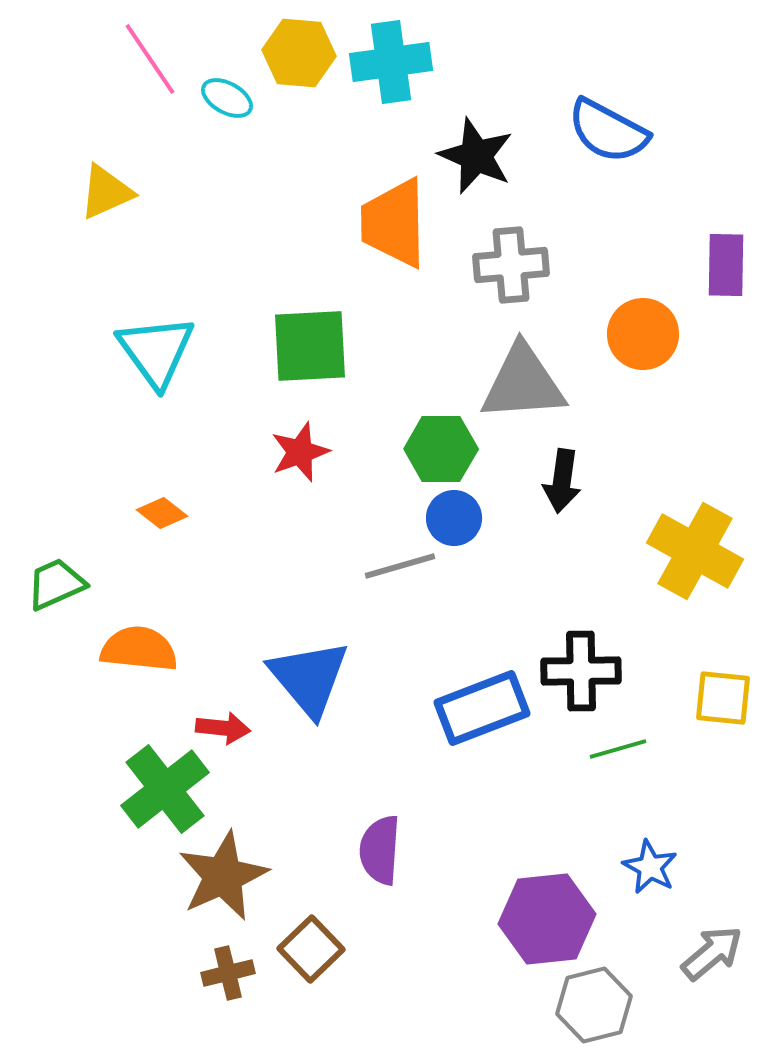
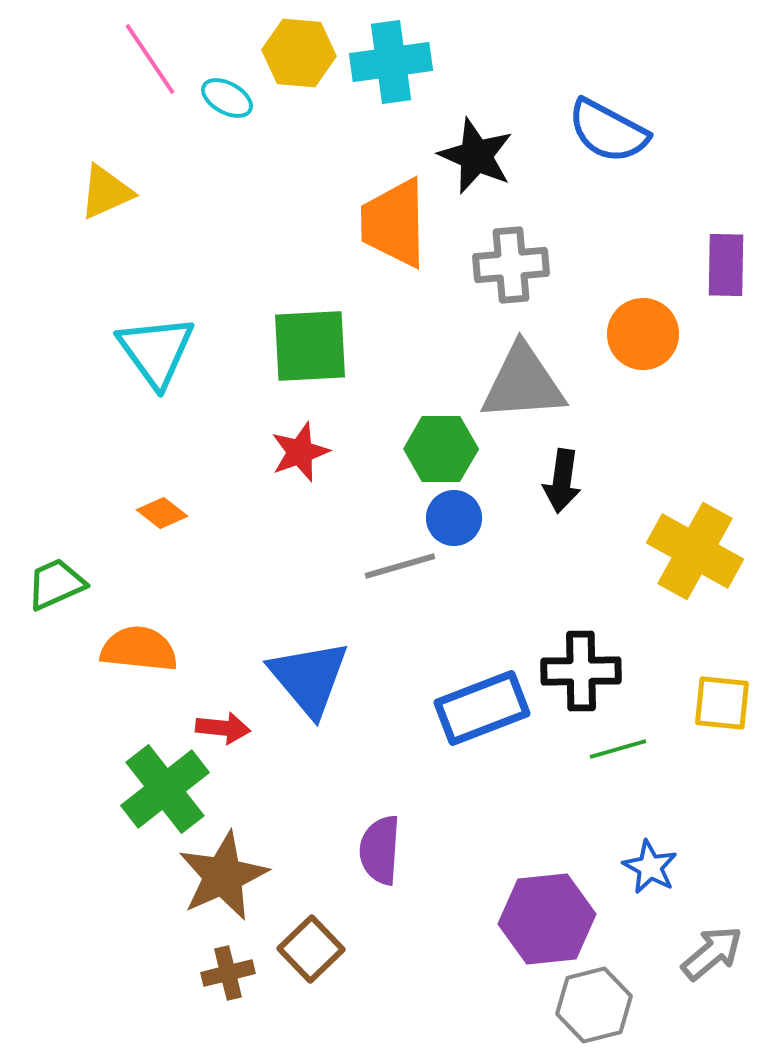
yellow square: moved 1 px left, 5 px down
